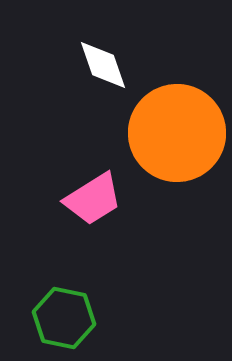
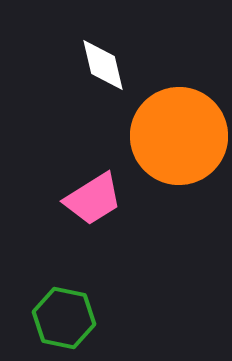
white diamond: rotated 6 degrees clockwise
orange circle: moved 2 px right, 3 px down
